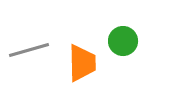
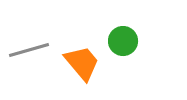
orange trapezoid: rotated 39 degrees counterclockwise
